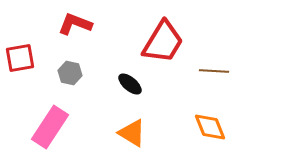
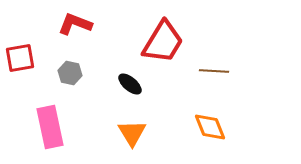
pink rectangle: rotated 45 degrees counterclockwise
orange triangle: rotated 28 degrees clockwise
